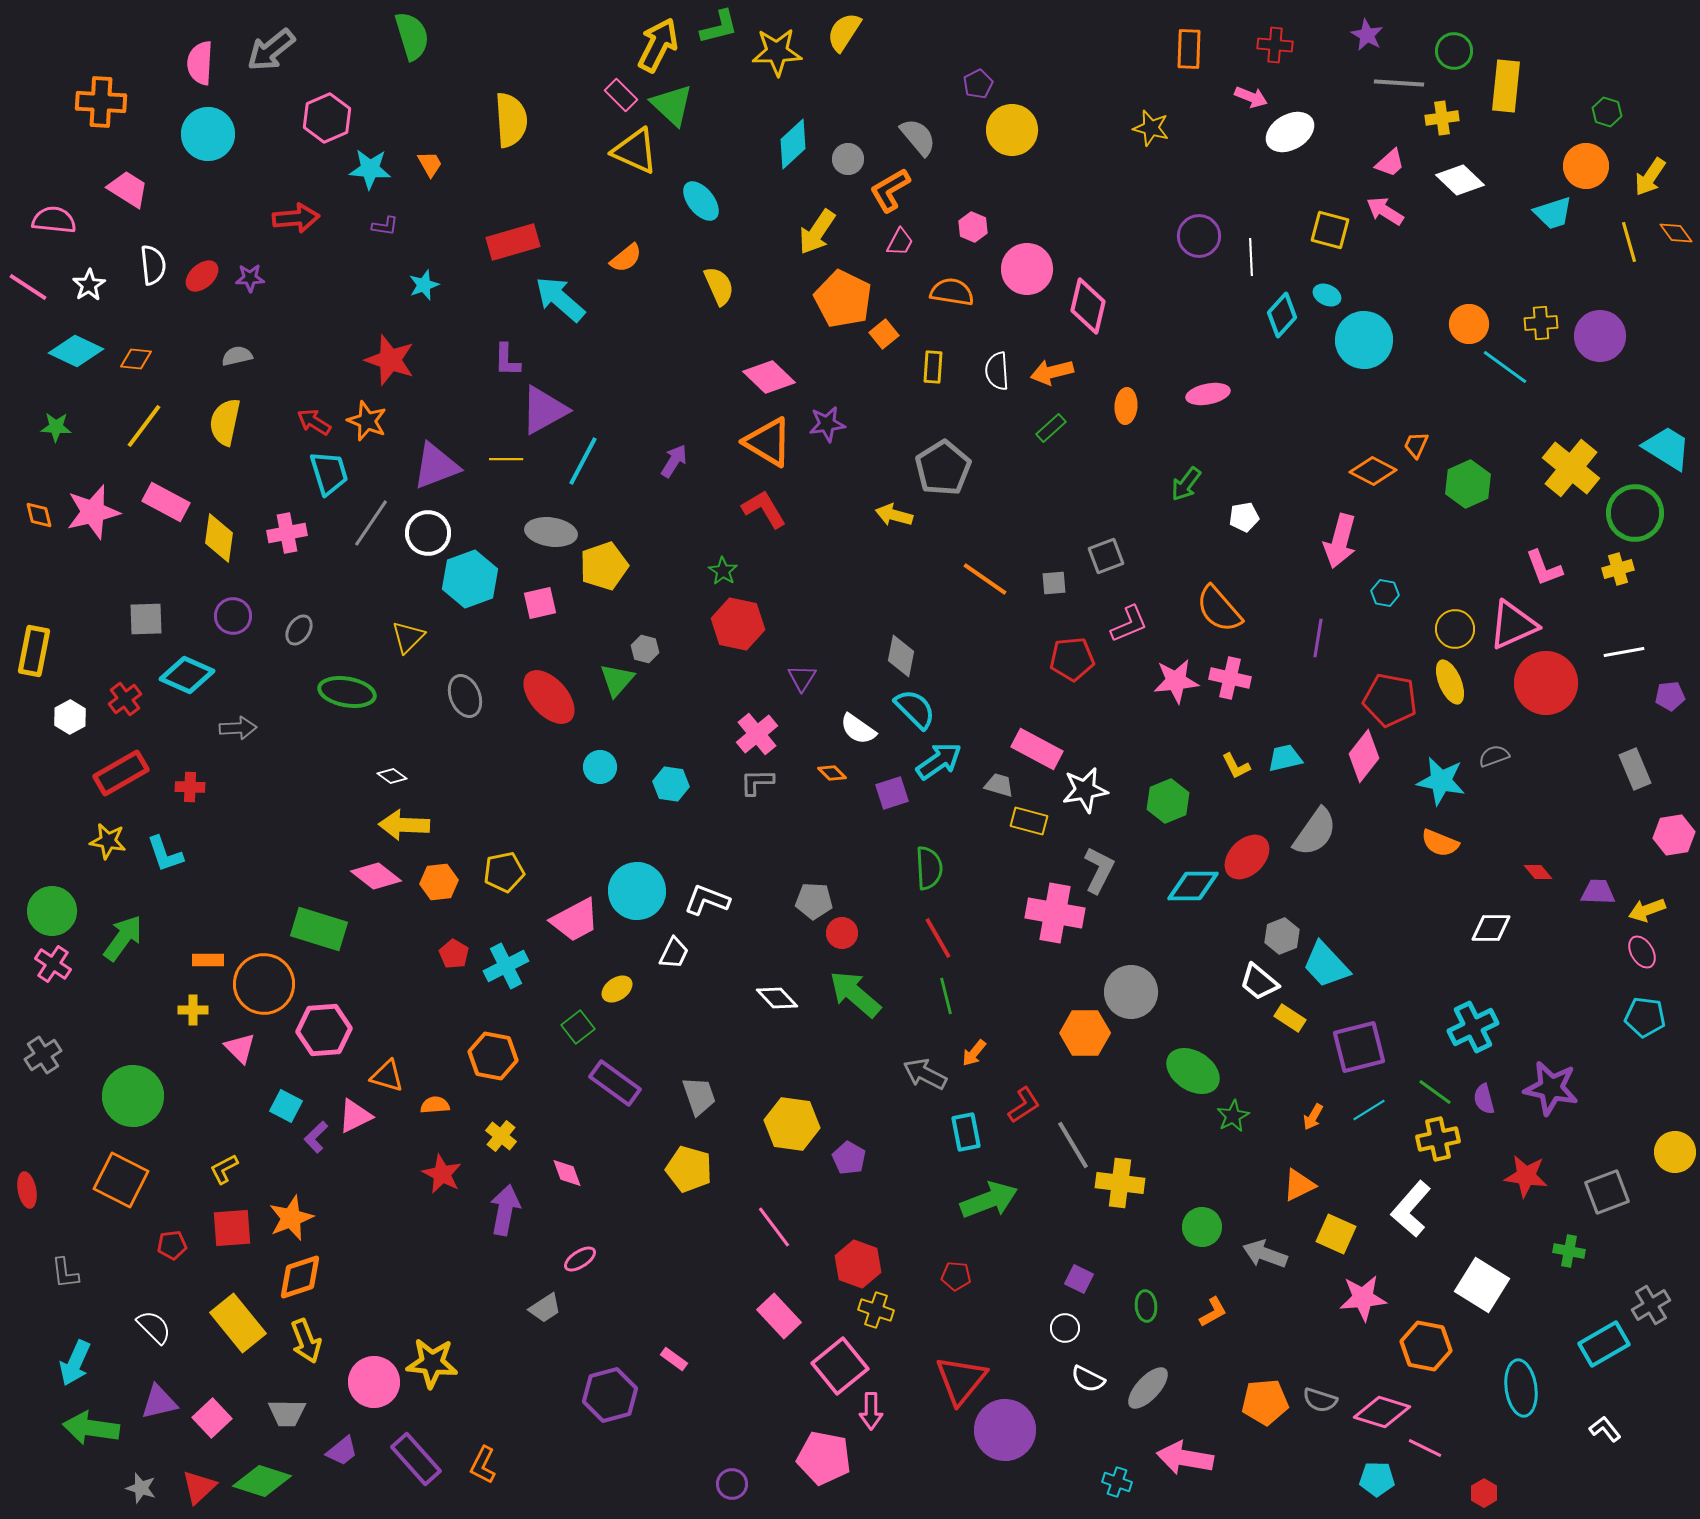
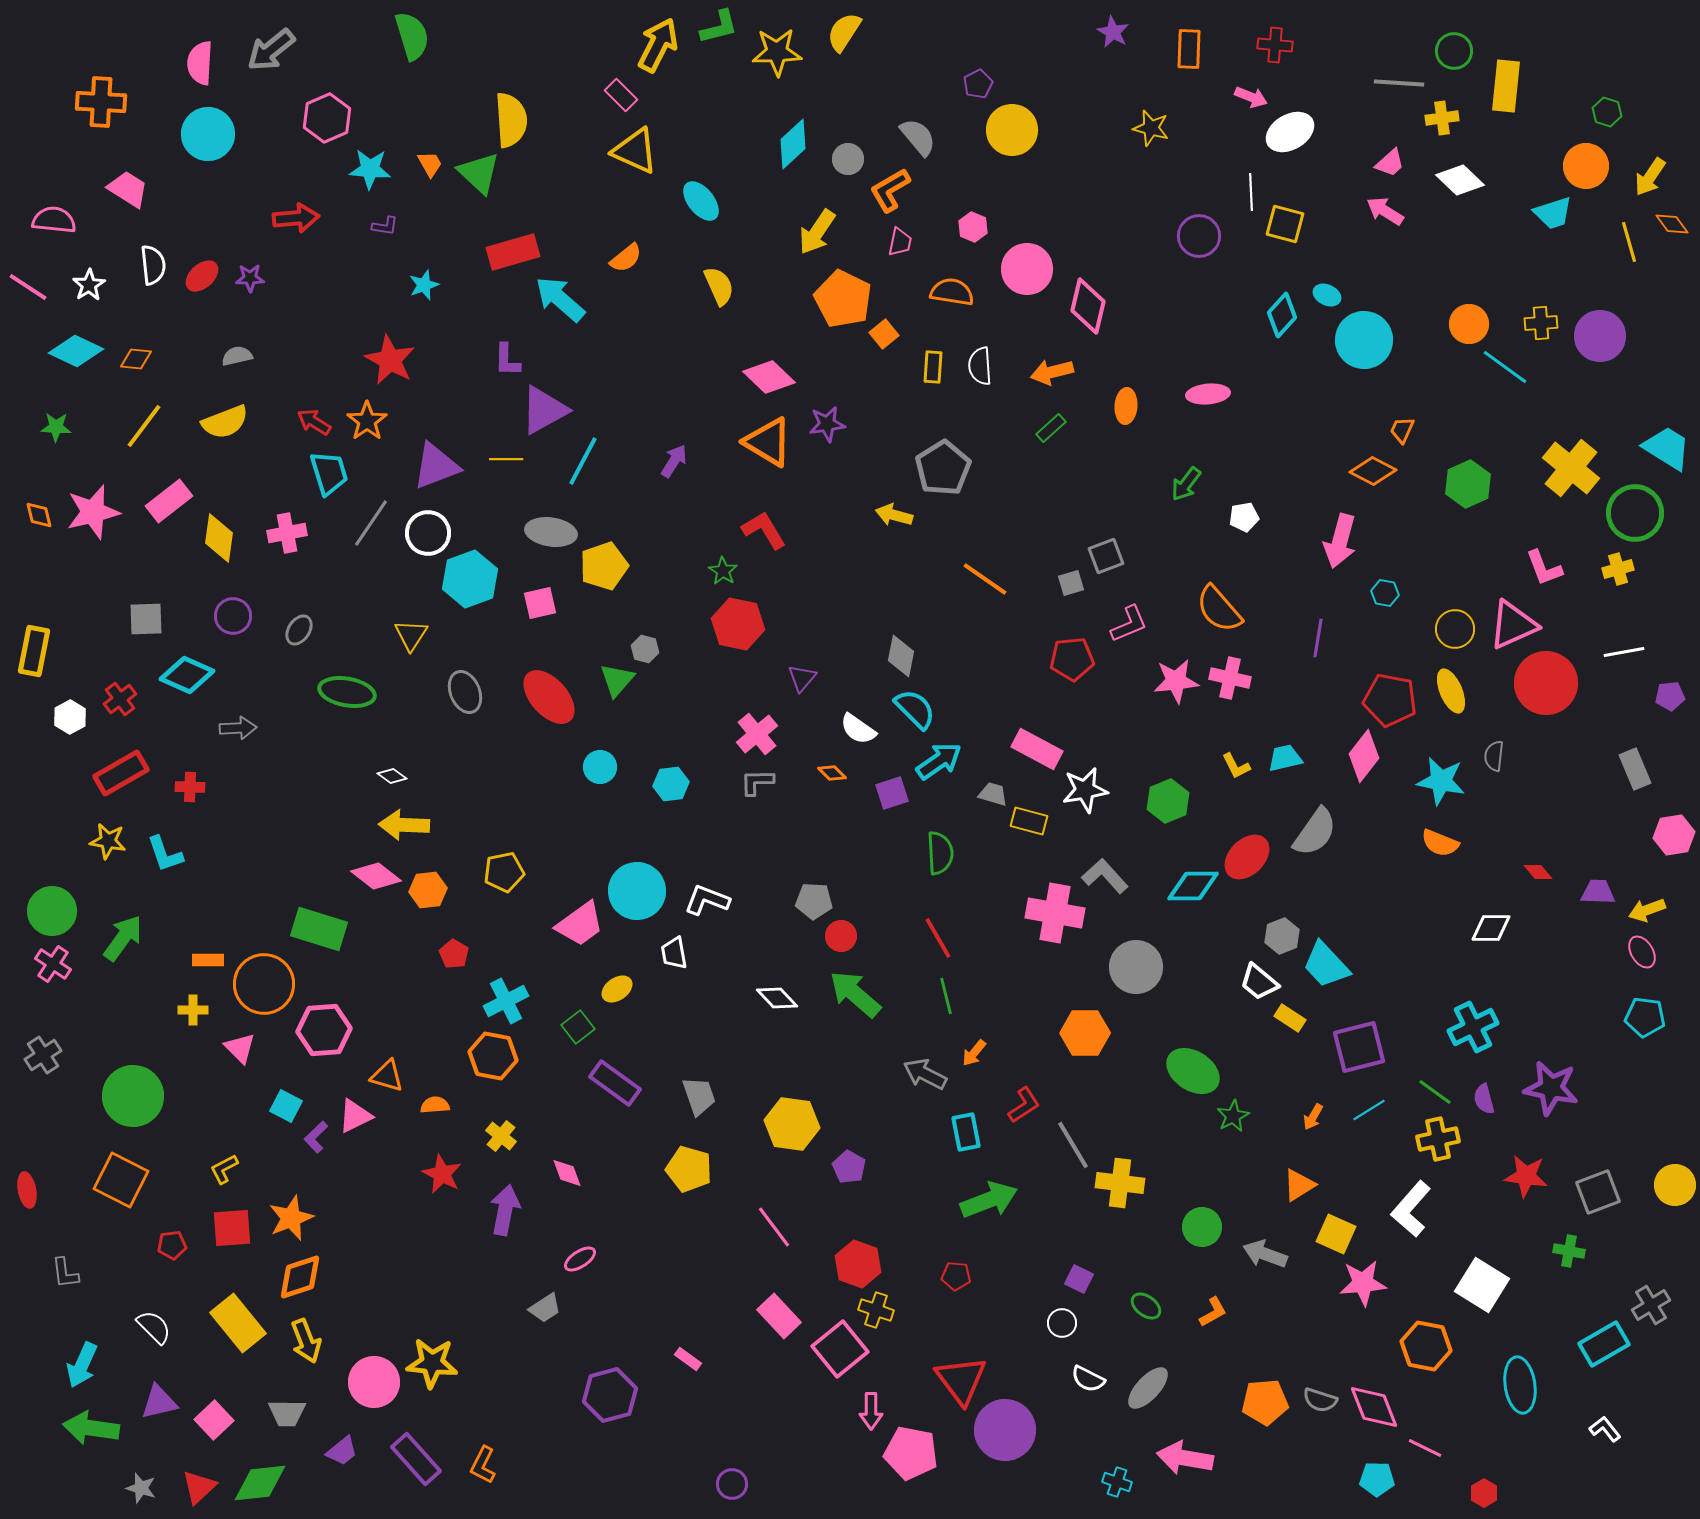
purple star at (1367, 35): moved 254 px left, 3 px up
green triangle at (672, 105): moved 193 px left, 68 px down
yellow square at (1330, 230): moved 45 px left, 6 px up
orange diamond at (1676, 233): moved 4 px left, 9 px up
red rectangle at (513, 242): moved 10 px down
pink trapezoid at (900, 242): rotated 16 degrees counterclockwise
white line at (1251, 257): moved 65 px up
red star at (390, 360): rotated 9 degrees clockwise
white semicircle at (997, 371): moved 17 px left, 5 px up
pink ellipse at (1208, 394): rotated 6 degrees clockwise
orange star at (367, 421): rotated 15 degrees clockwise
yellow semicircle at (225, 422): rotated 123 degrees counterclockwise
orange trapezoid at (1416, 445): moved 14 px left, 15 px up
pink rectangle at (166, 502): moved 3 px right, 1 px up; rotated 66 degrees counterclockwise
red L-shape at (764, 509): moved 21 px down
gray square at (1054, 583): moved 17 px right; rotated 12 degrees counterclockwise
yellow triangle at (408, 637): moved 3 px right, 2 px up; rotated 12 degrees counterclockwise
purple triangle at (802, 678): rotated 8 degrees clockwise
yellow ellipse at (1450, 682): moved 1 px right, 9 px down
gray ellipse at (465, 696): moved 4 px up
red cross at (125, 699): moved 5 px left
gray semicircle at (1494, 756): rotated 64 degrees counterclockwise
cyan hexagon at (671, 784): rotated 16 degrees counterclockwise
gray trapezoid at (999, 785): moved 6 px left, 9 px down
green semicircle at (929, 868): moved 11 px right, 15 px up
gray L-shape at (1099, 870): moved 6 px right, 6 px down; rotated 69 degrees counterclockwise
orange hexagon at (439, 882): moved 11 px left, 8 px down
pink trapezoid at (575, 920): moved 5 px right, 4 px down; rotated 8 degrees counterclockwise
red circle at (842, 933): moved 1 px left, 3 px down
white trapezoid at (674, 953): rotated 144 degrees clockwise
cyan cross at (506, 966): moved 35 px down
gray circle at (1131, 992): moved 5 px right, 25 px up
yellow circle at (1675, 1152): moved 33 px down
purple pentagon at (849, 1158): moved 9 px down
orange triangle at (1299, 1185): rotated 6 degrees counterclockwise
gray square at (1607, 1192): moved 9 px left
pink star at (1363, 1298): moved 15 px up
green ellipse at (1146, 1306): rotated 48 degrees counterclockwise
white circle at (1065, 1328): moved 3 px left, 5 px up
pink rectangle at (674, 1359): moved 14 px right
cyan arrow at (75, 1363): moved 7 px right, 2 px down
pink square at (840, 1366): moved 17 px up
red triangle at (961, 1380): rotated 16 degrees counterclockwise
cyan ellipse at (1521, 1388): moved 1 px left, 3 px up
pink diamond at (1382, 1412): moved 8 px left, 5 px up; rotated 52 degrees clockwise
pink square at (212, 1418): moved 2 px right, 2 px down
pink pentagon at (824, 1458): moved 87 px right, 5 px up
green diamond at (262, 1481): moved 2 px left, 2 px down; rotated 24 degrees counterclockwise
